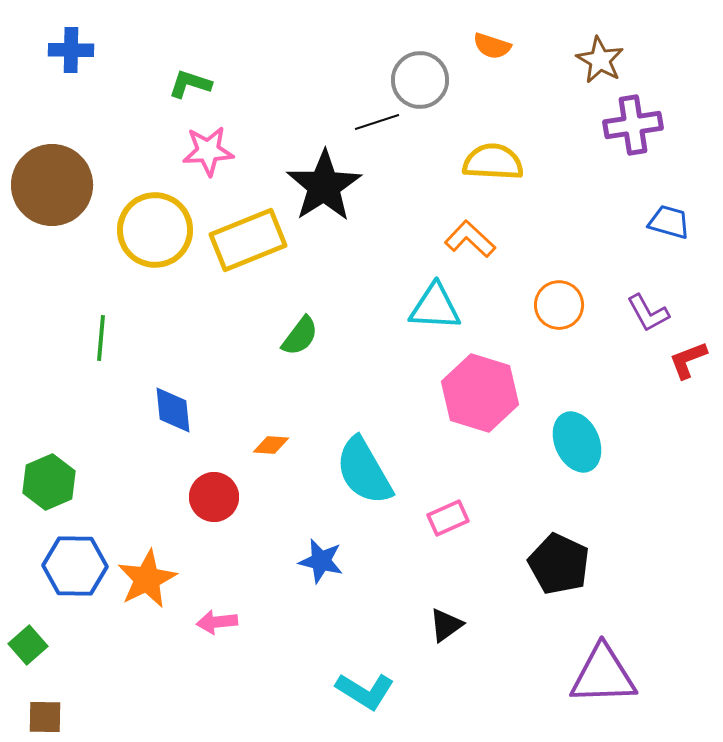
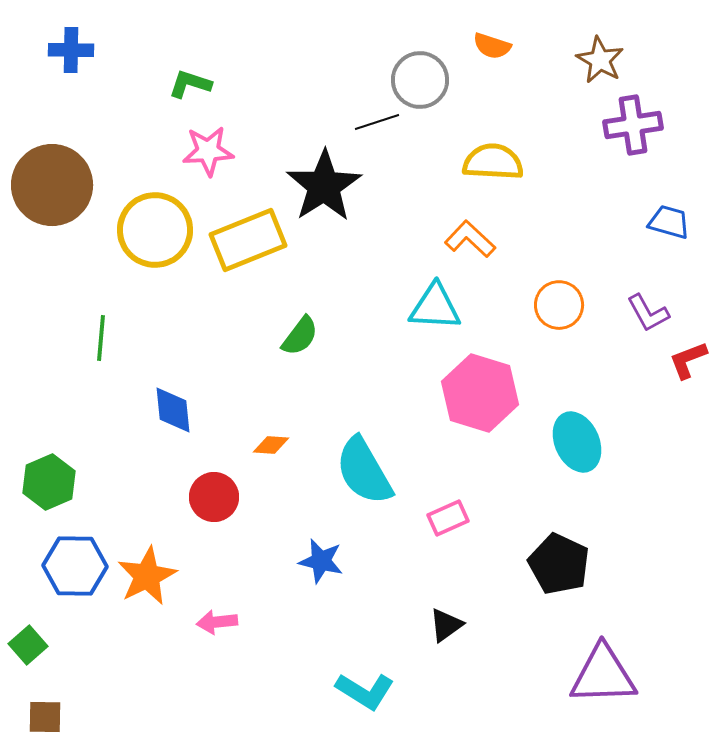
orange star: moved 3 px up
